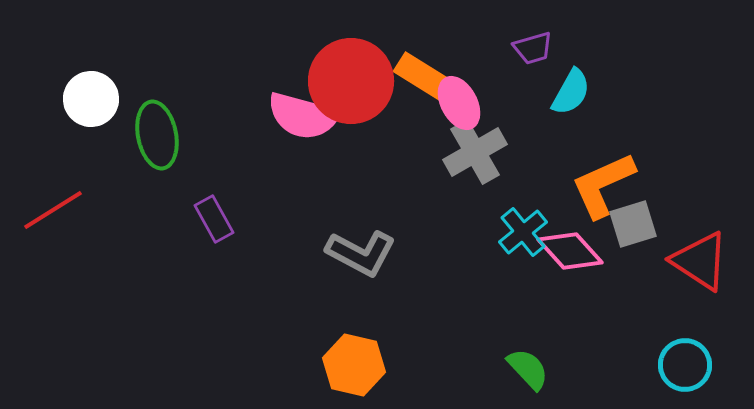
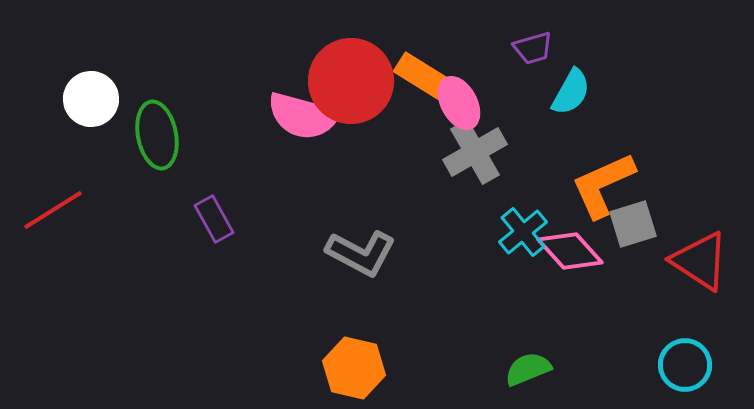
orange hexagon: moved 3 px down
green semicircle: rotated 69 degrees counterclockwise
